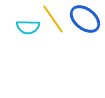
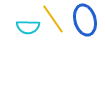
blue ellipse: moved 1 px down; rotated 36 degrees clockwise
